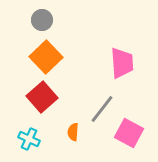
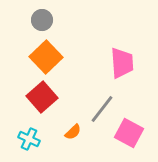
orange semicircle: rotated 138 degrees counterclockwise
